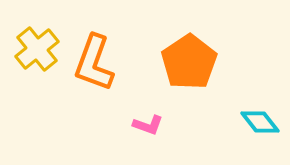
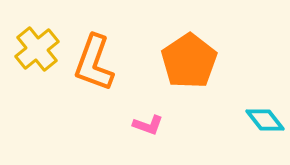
orange pentagon: moved 1 px up
cyan diamond: moved 5 px right, 2 px up
